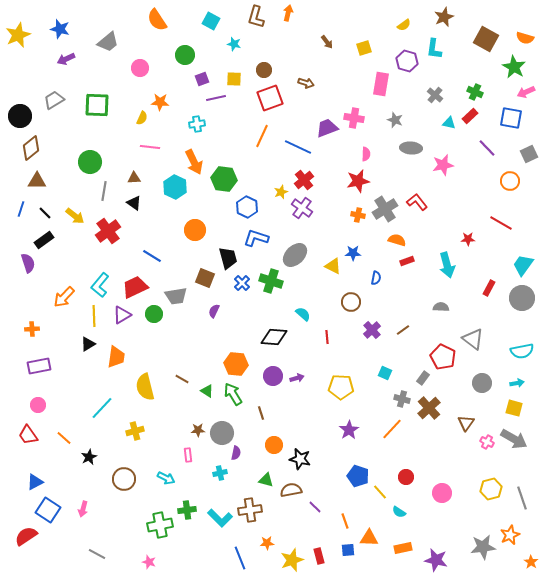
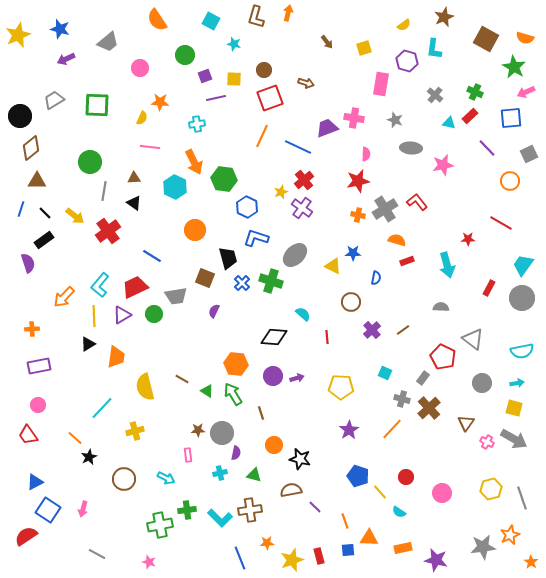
purple square at (202, 79): moved 3 px right, 3 px up
blue square at (511, 118): rotated 15 degrees counterclockwise
orange line at (64, 438): moved 11 px right
green triangle at (266, 480): moved 12 px left, 5 px up
